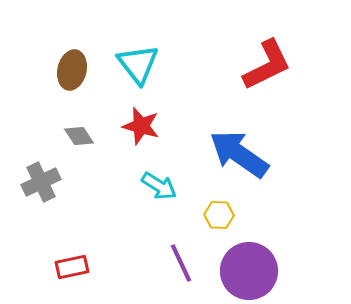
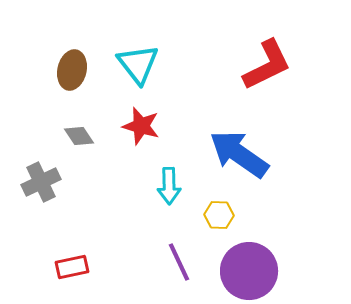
cyan arrow: moved 10 px right; rotated 57 degrees clockwise
purple line: moved 2 px left, 1 px up
